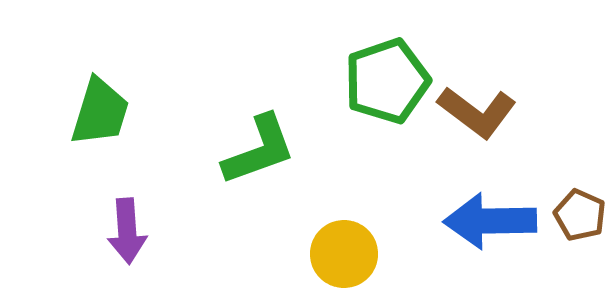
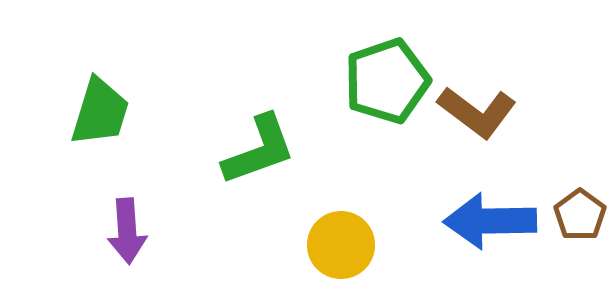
brown pentagon: rotated 12 degrees clockwise
yellow circle: moved 3 px left, 9 px up
